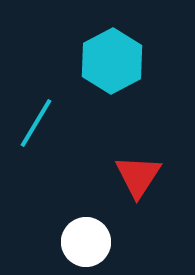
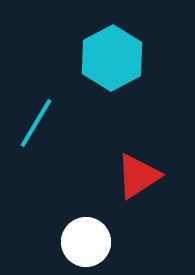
cyan hexagon: moved 3 px up
red triangle: rotated 24 degrees clockwise
